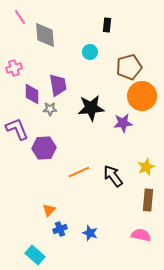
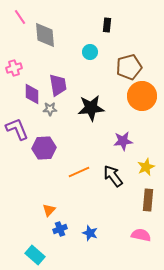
purple star: moved 18 px down
